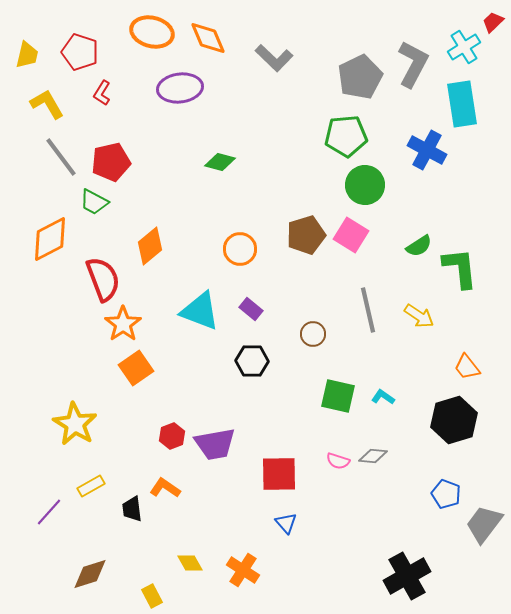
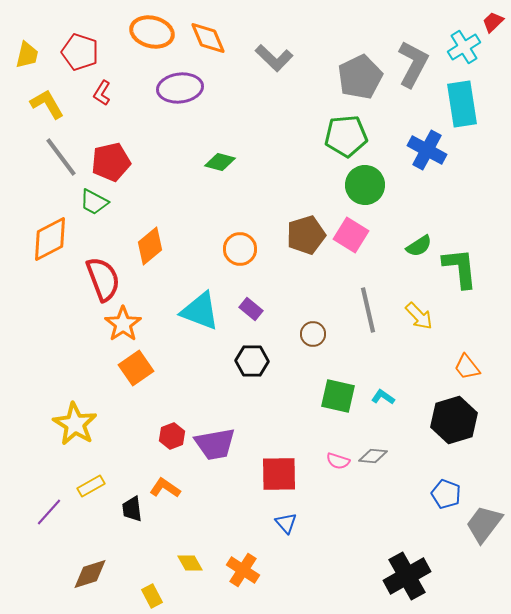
yellow arrow at (419, 316): rotated 12 degrees clockwise
